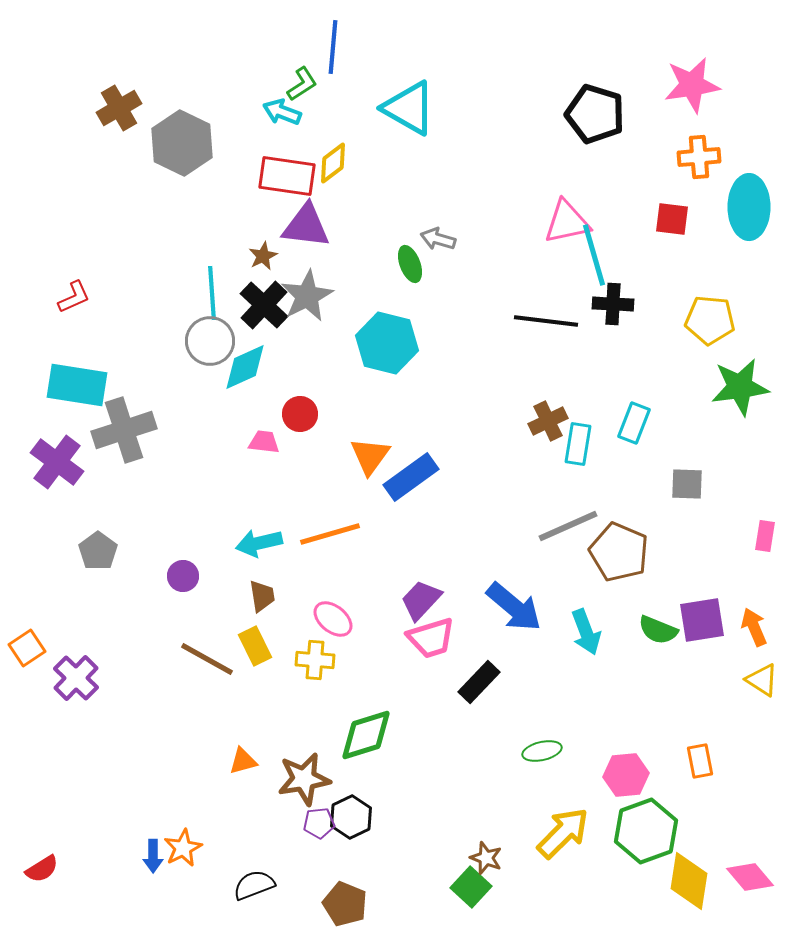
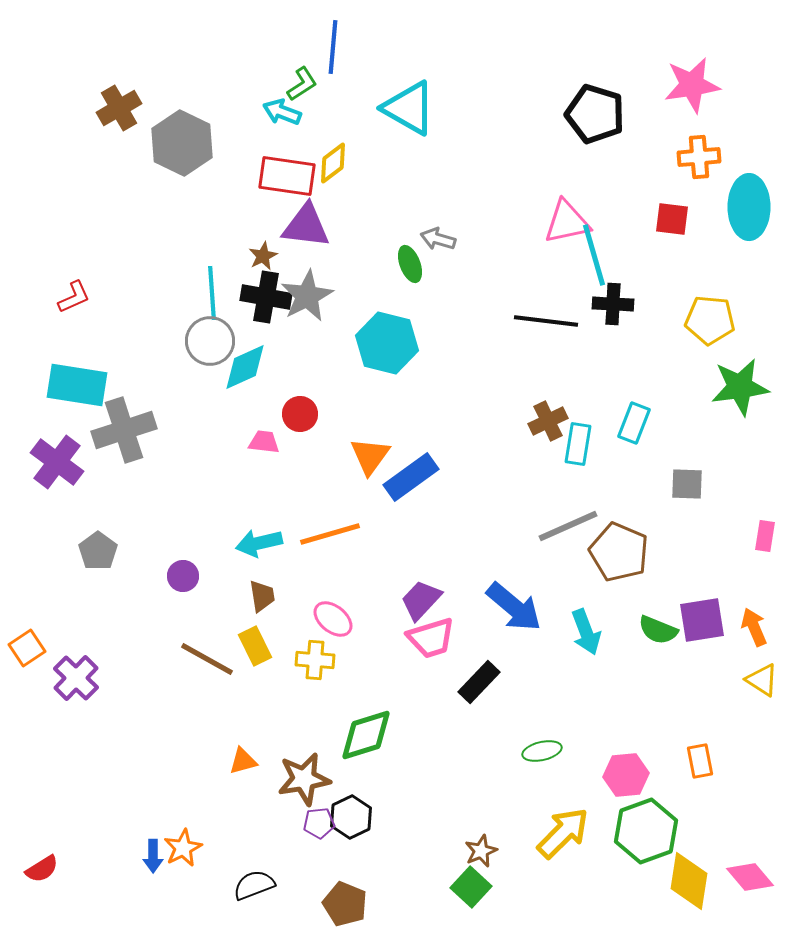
black cross at (264, 305): moved 2 px right, 8 px up; rotated 33 degrees counterclockwise
brown star at (486, 858): moved 5 px left, 7 px up; rotated 28 degrees clockwise
